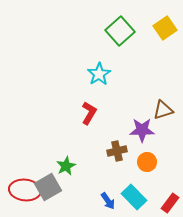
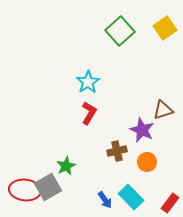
cyan star: moved 11 px left, 8 px down
purple star: rotated 25 degrees clockwise
cyan rectangle: moved 3 px left
blue arrow: moved 3 px left, 1 px up
